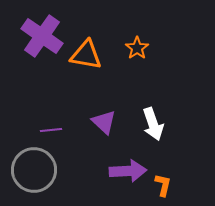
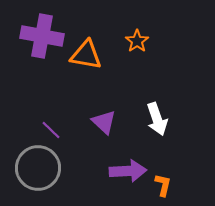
purple cross: rotated 24 degrees counterclockwise
orange star: moved 7 px up
white arrow: moved 4 px right, 5 px up
purple line: rotated 50 degrees clockwise
gray circle: moved 4 px right, 2 px up
